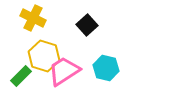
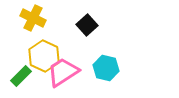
yellow hexagon: rotated 8 degrees clockwise
pink trapezoid: moved 1 px left, 1 px down
